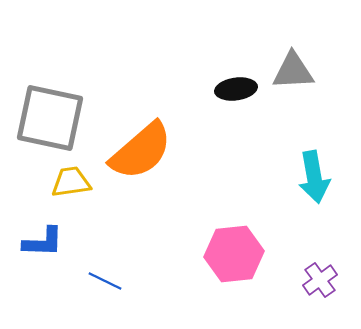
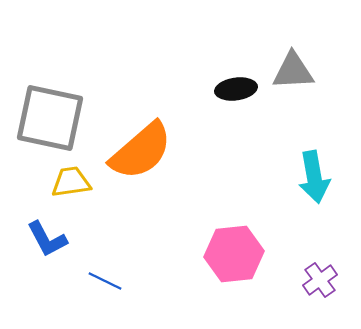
blue L-shape: moved 4 px right, 3 px up; rotated 60 degrees clockwise
